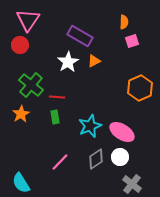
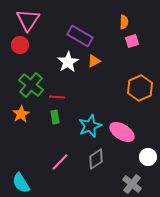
white circle: moved 28 px right
